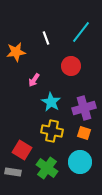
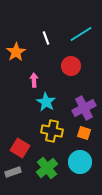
cyan line: moved 2 px down; rotated 20 degrees clockwise
orange star: rotated 24 degrees counterclockwise
pink arrow: rotated 144 degrees clockwise
cyan star: moved 5 px left
purple cross: rotated 10 degrees counterclockwise
red square: moved 2 px left, 2 px up
green cross: rotated 15 degrees clockwise
gray rectangle: rotated 28 degrees counterclockwise
